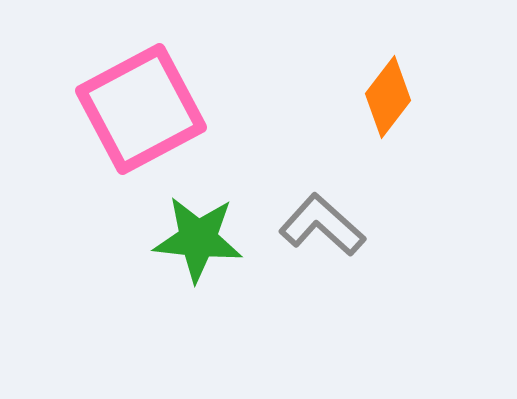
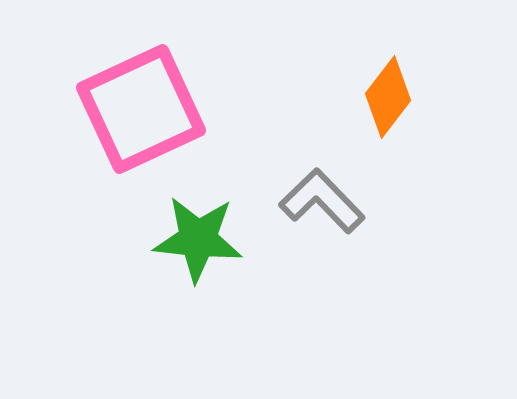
pink square: rotated 3 degrees clockwise
gray L-shape: moved 24 px up; rotated 4 degrees clockwise
